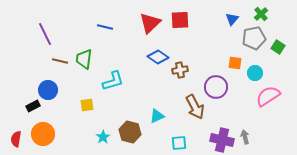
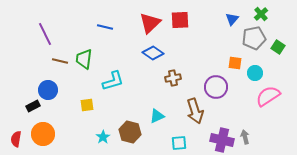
blue diamond: moved 5 px left, 4 px up
brown cross: moved 7 px left, 8 px down
brown arrow: moved 4 px down; rotated 10 degrees clockwise
